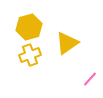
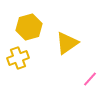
yellow cross: moved 12 px left, 3 px down
